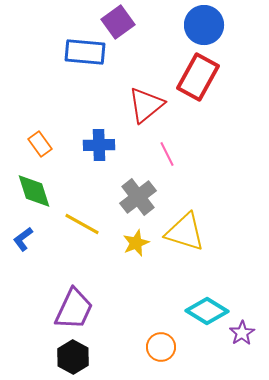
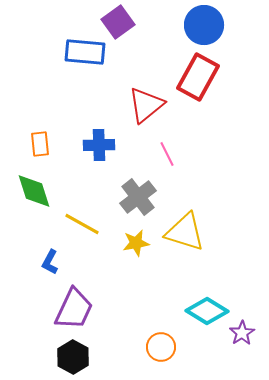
orange rectangle: rotated 30 degrees clockwise
blue L-shape: moved 27 px right, 23 px down; rotated 25 degrees counterclockwise
yellow star: rotated 12 degrees clockwise
